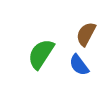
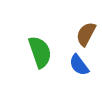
green semicircle: moved 1 px left, 2 px up; rotated 128 degrees clockwise
